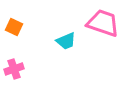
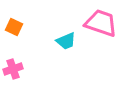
pink trapezoid: moved 2 px left
pink cross: moved 1 px left
